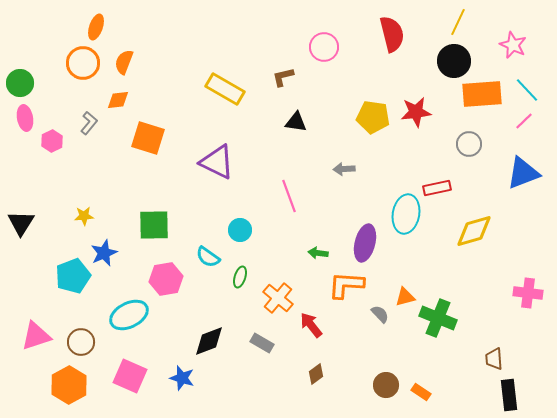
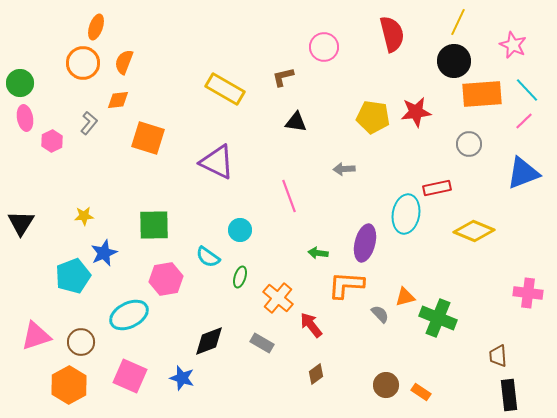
yellow diamond at (474, 231): rotated 39 degrees clockwise
brown trapezoid at (494, 359): moved 4 px right, 3 px up
